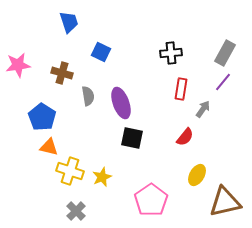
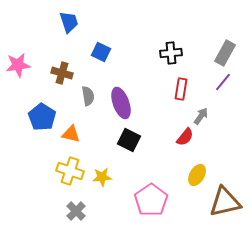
gray arrow: moved 2 px left, 7 px down
black square: moved 3 px left, 2 px down; rotated 15 degrees clockwise
orange triangle: moved 22 px right, 13 px up
yellow star: rotated 18 degrees clockwise
